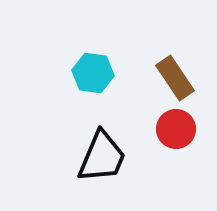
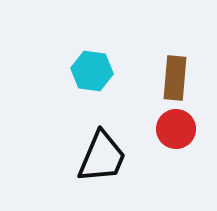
cyan hexagon: moved 1 px left, 2 px up
brown rectangle: rotated 39 degrees clockwise
